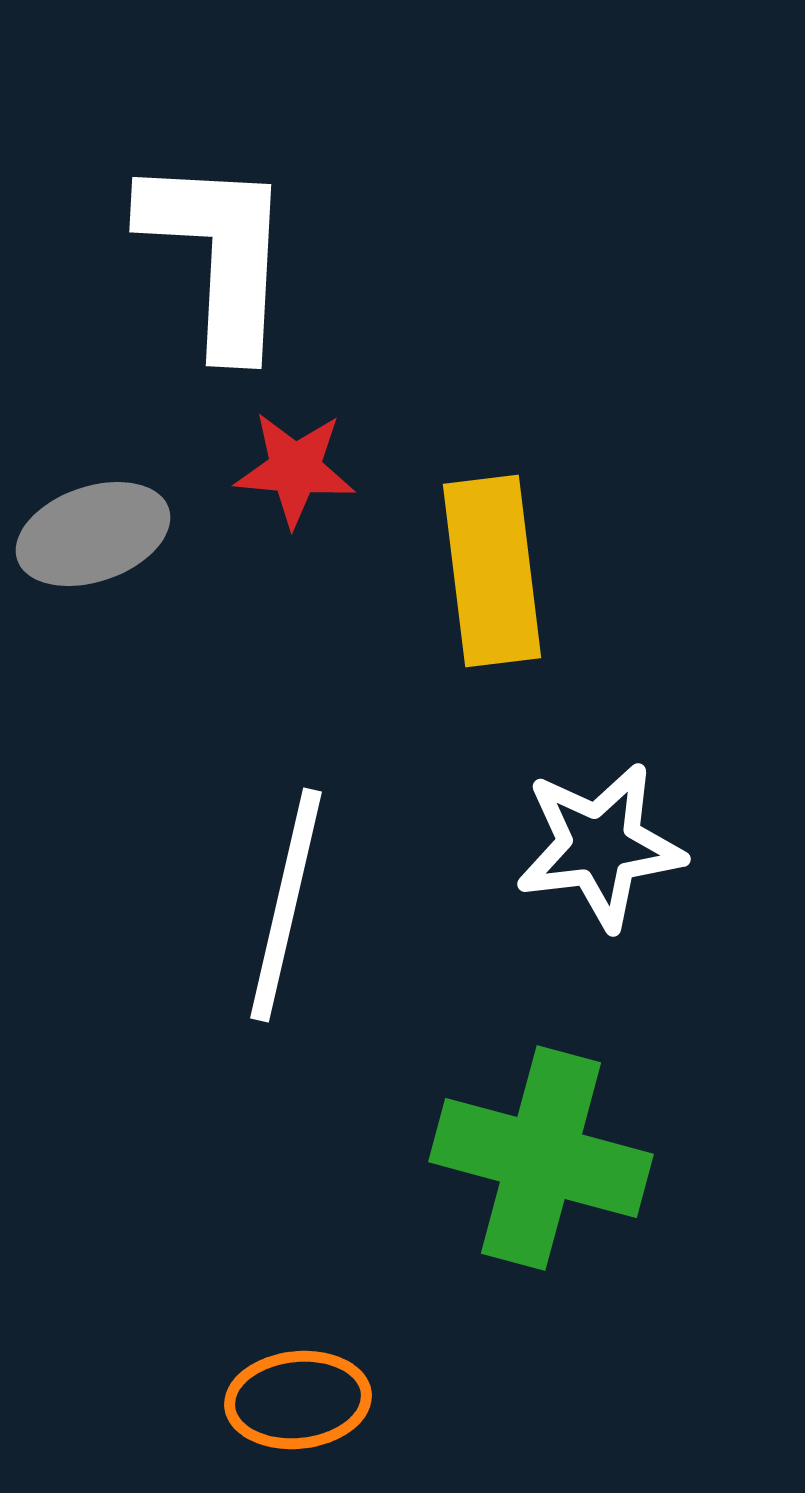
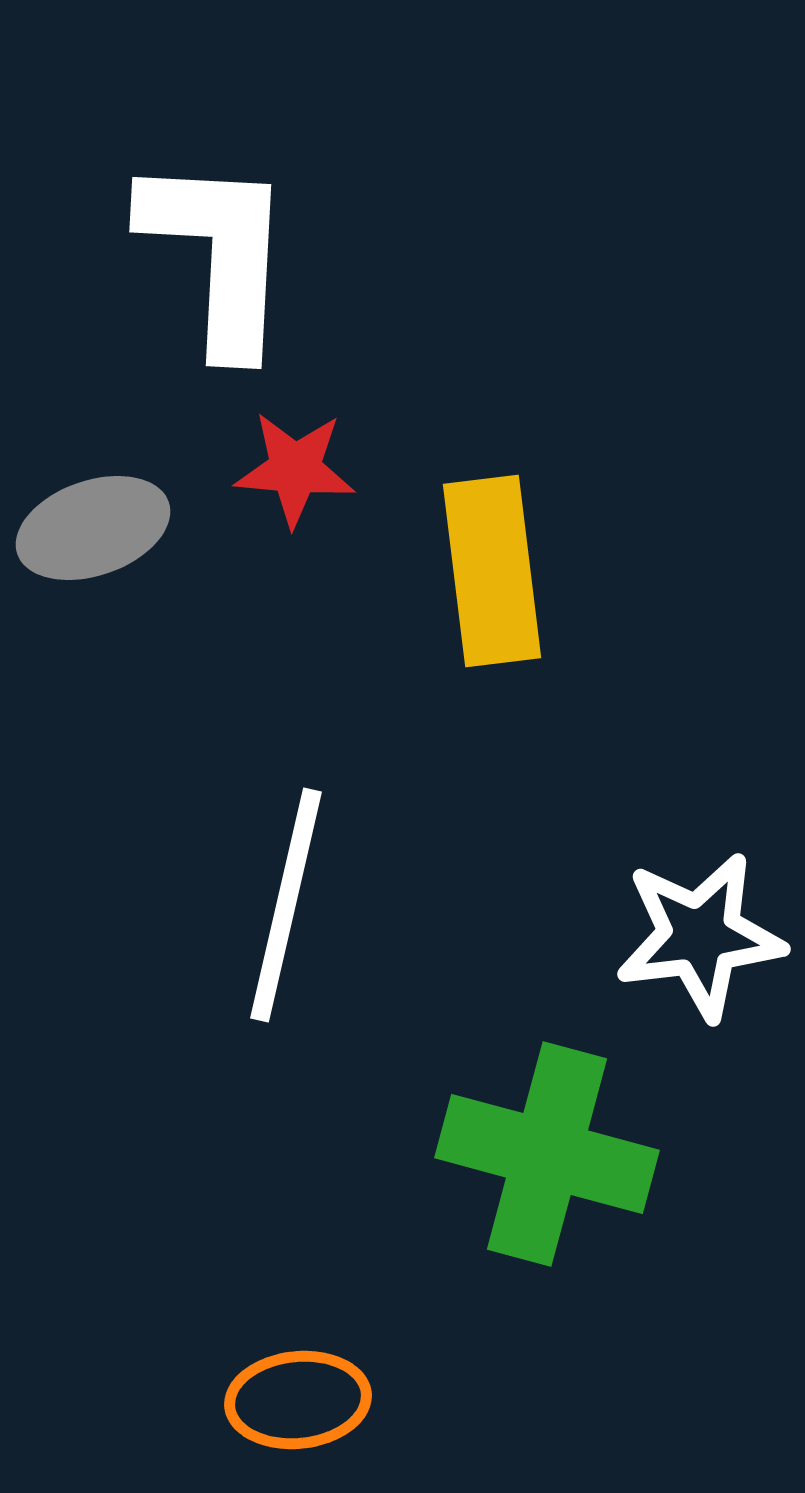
gray ellipse: moved 6 px up
white star: moved 100 px right, 90 px down
green cross: moved 6 px right, 4 px up
